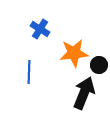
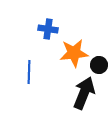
blue cross: moved 8 px right; rotated 24 degrees counterclockwise
